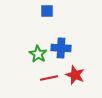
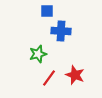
blue cross: moved 17 px up
green star: rotated 24 degrees clockwise
red line: rotated 42 degrees counterclockwise
